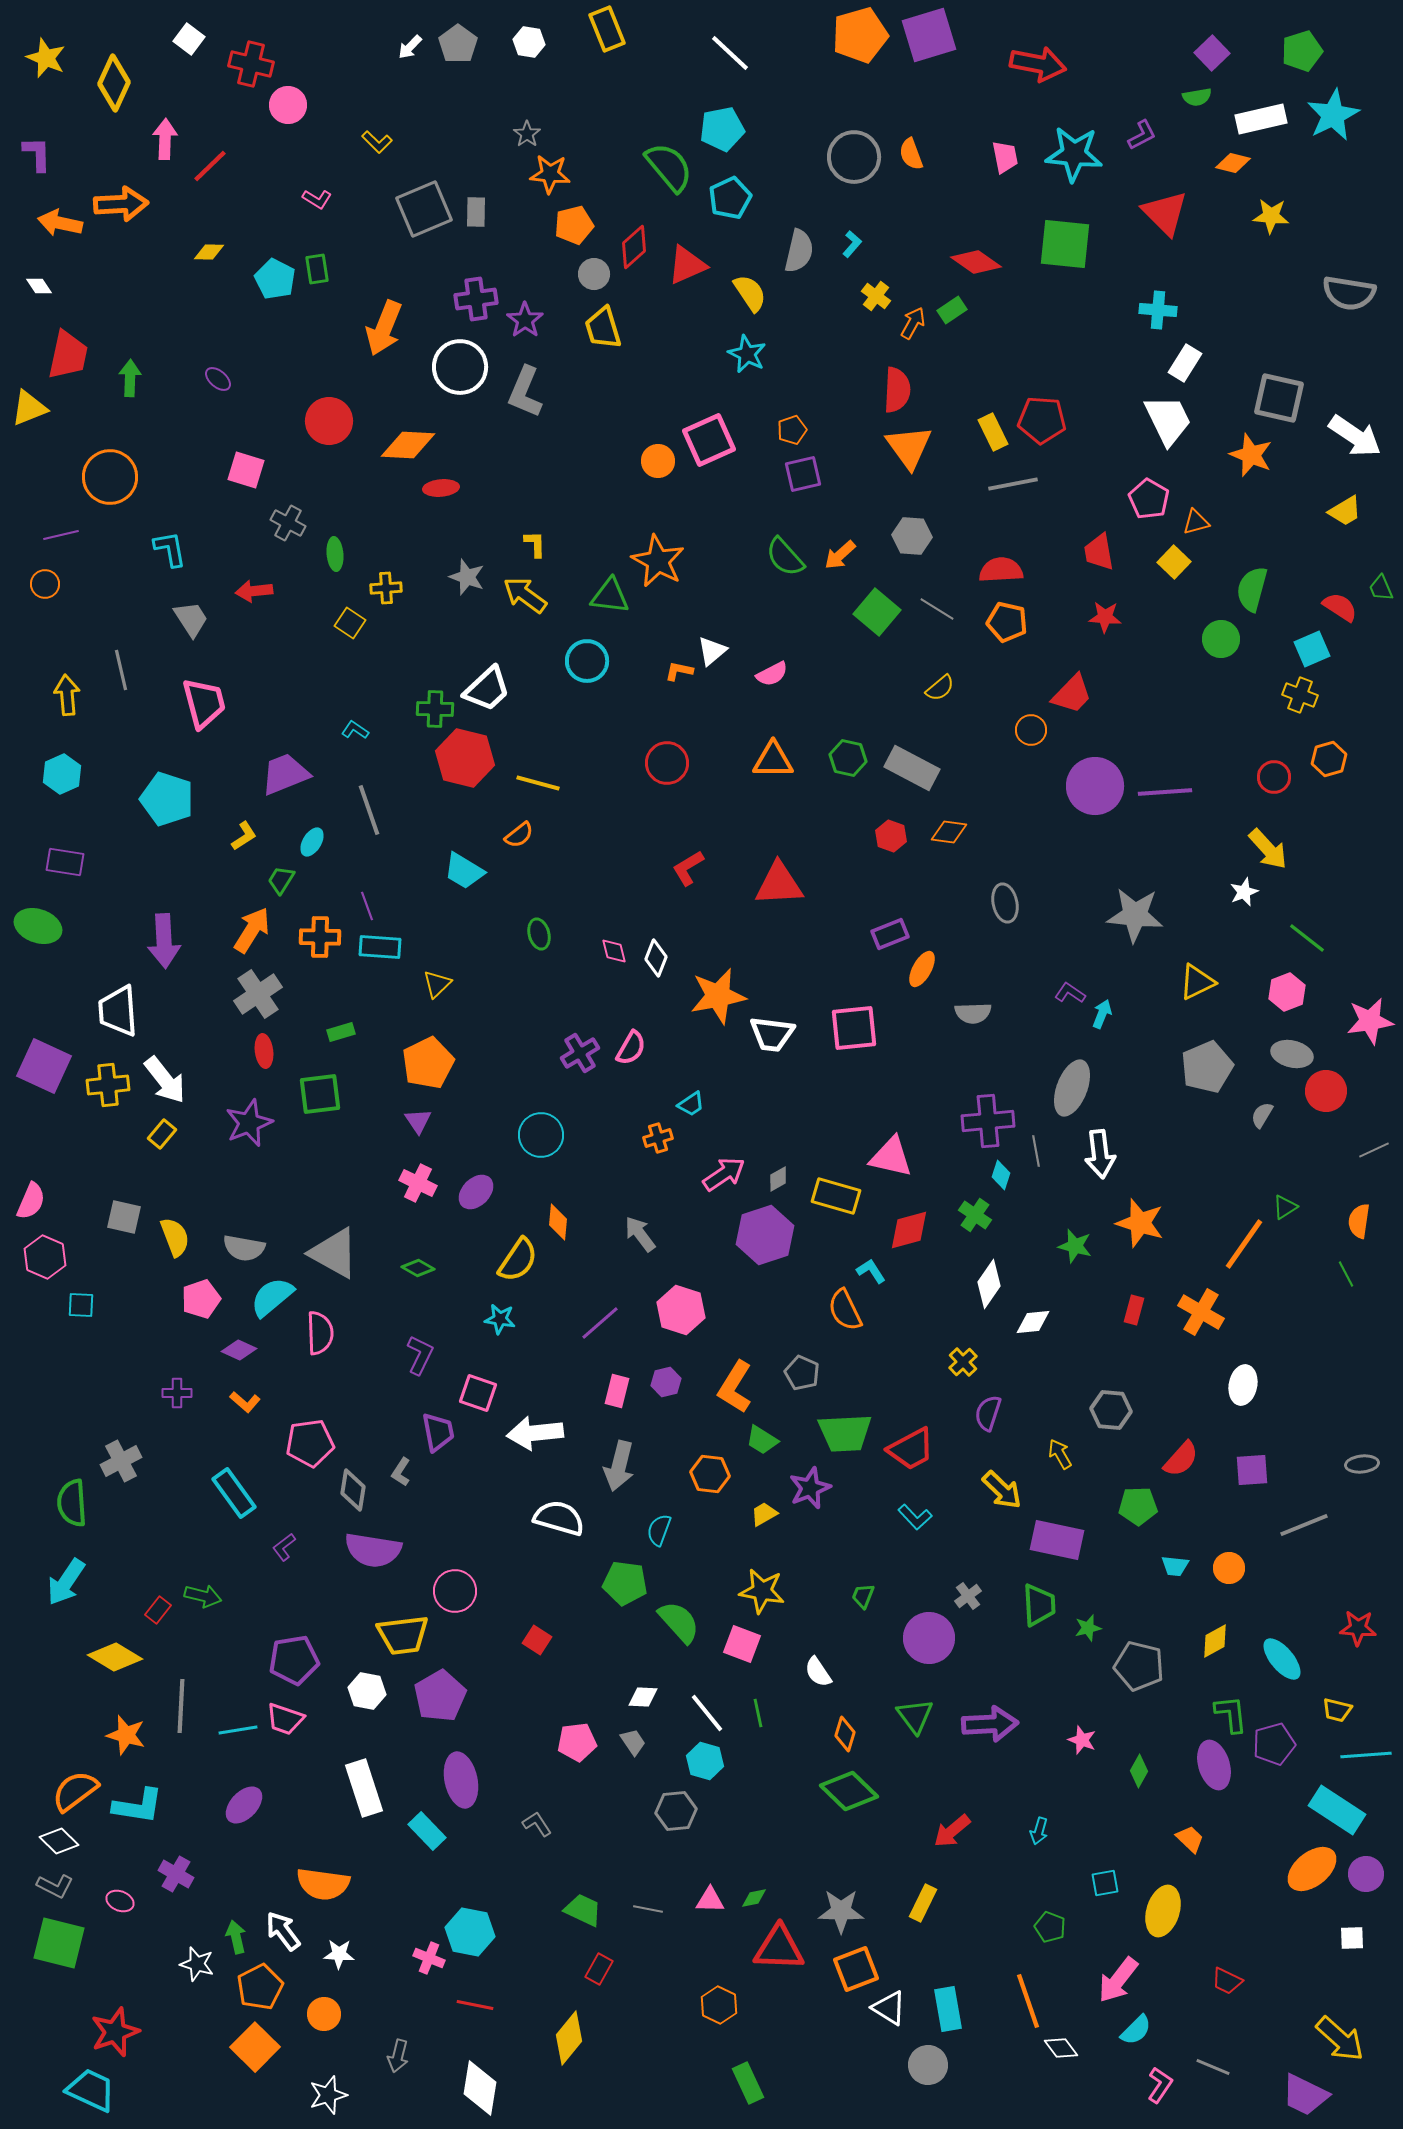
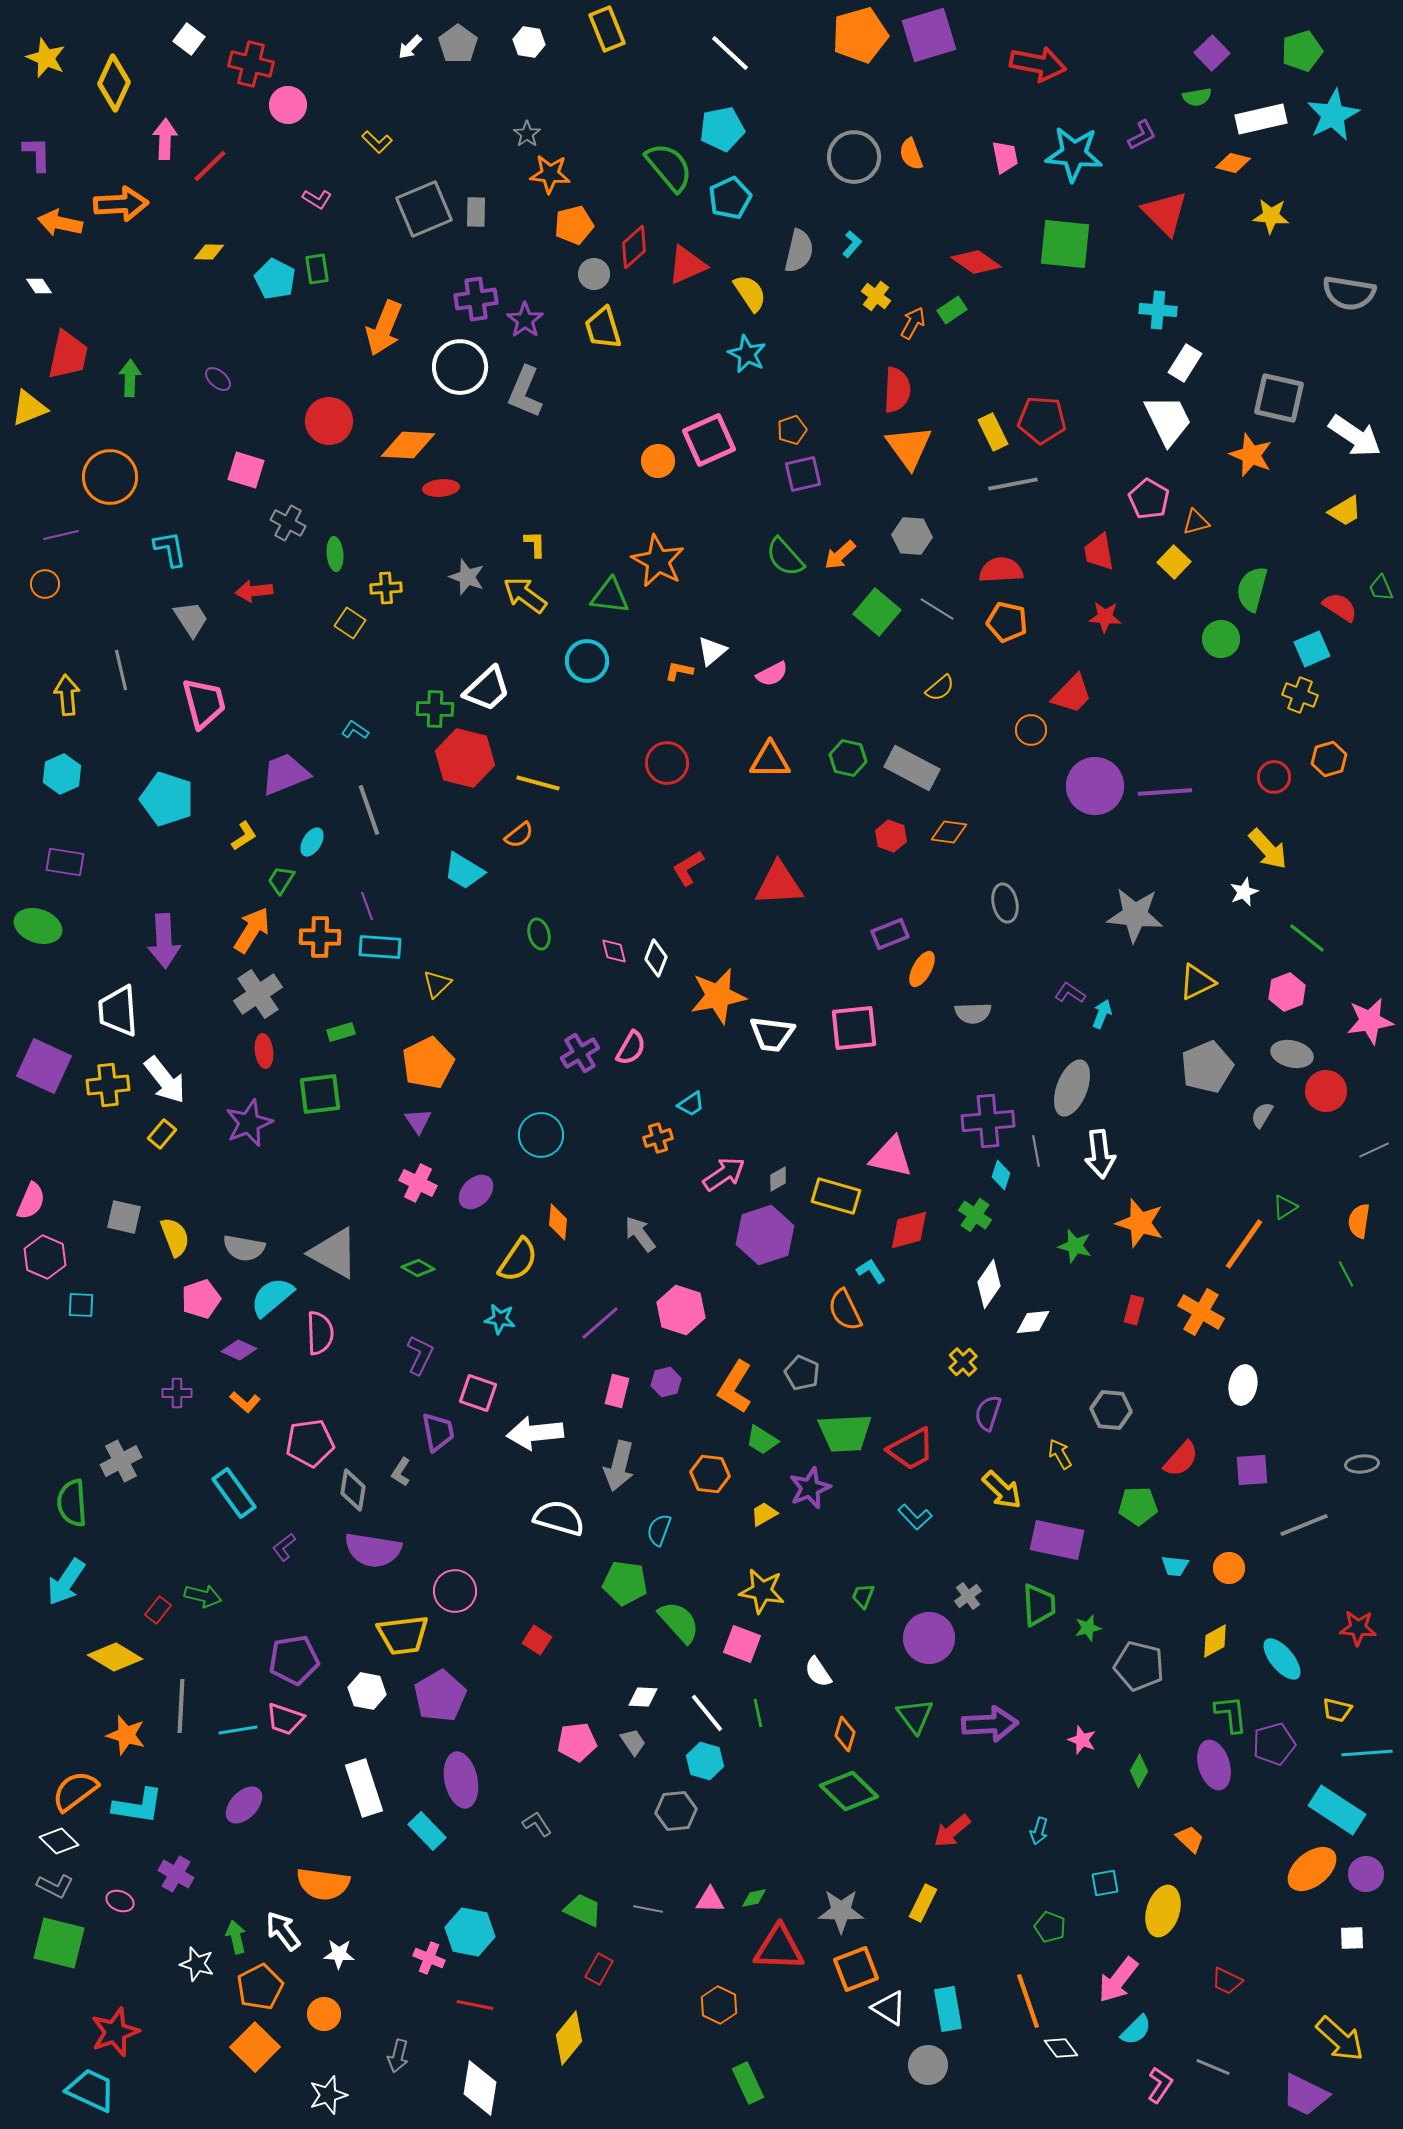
orange triangle at (773, 760): moved 3 px left
cyan line at (1366, 1755): moved 1 px right, 2 px up
